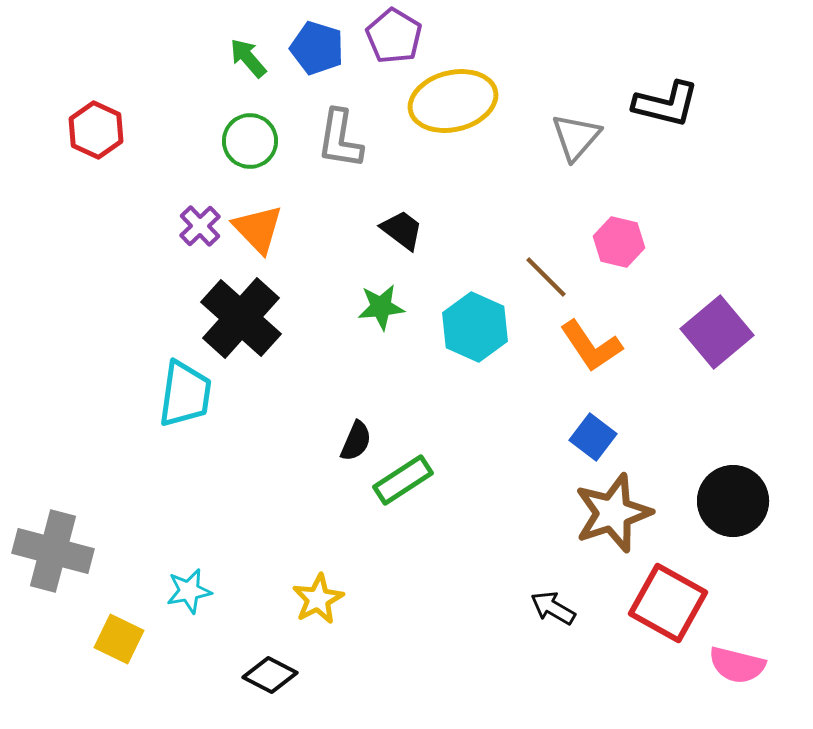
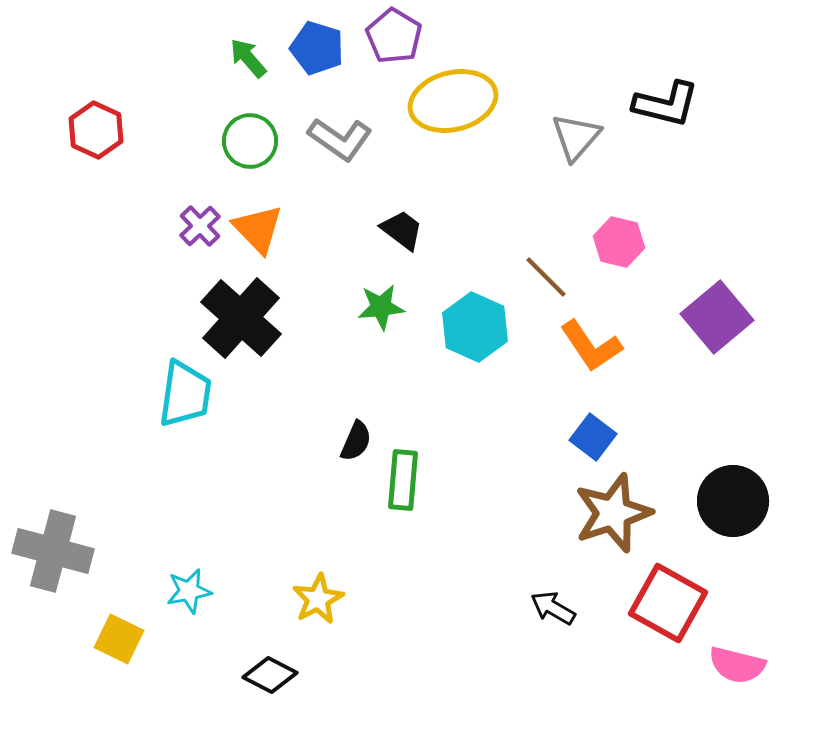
gray L-shape: rotated 64 degrees counterclockwise
purple square: moved 15 px up
green rectangle: rotated 52 degrees counterclockwise
